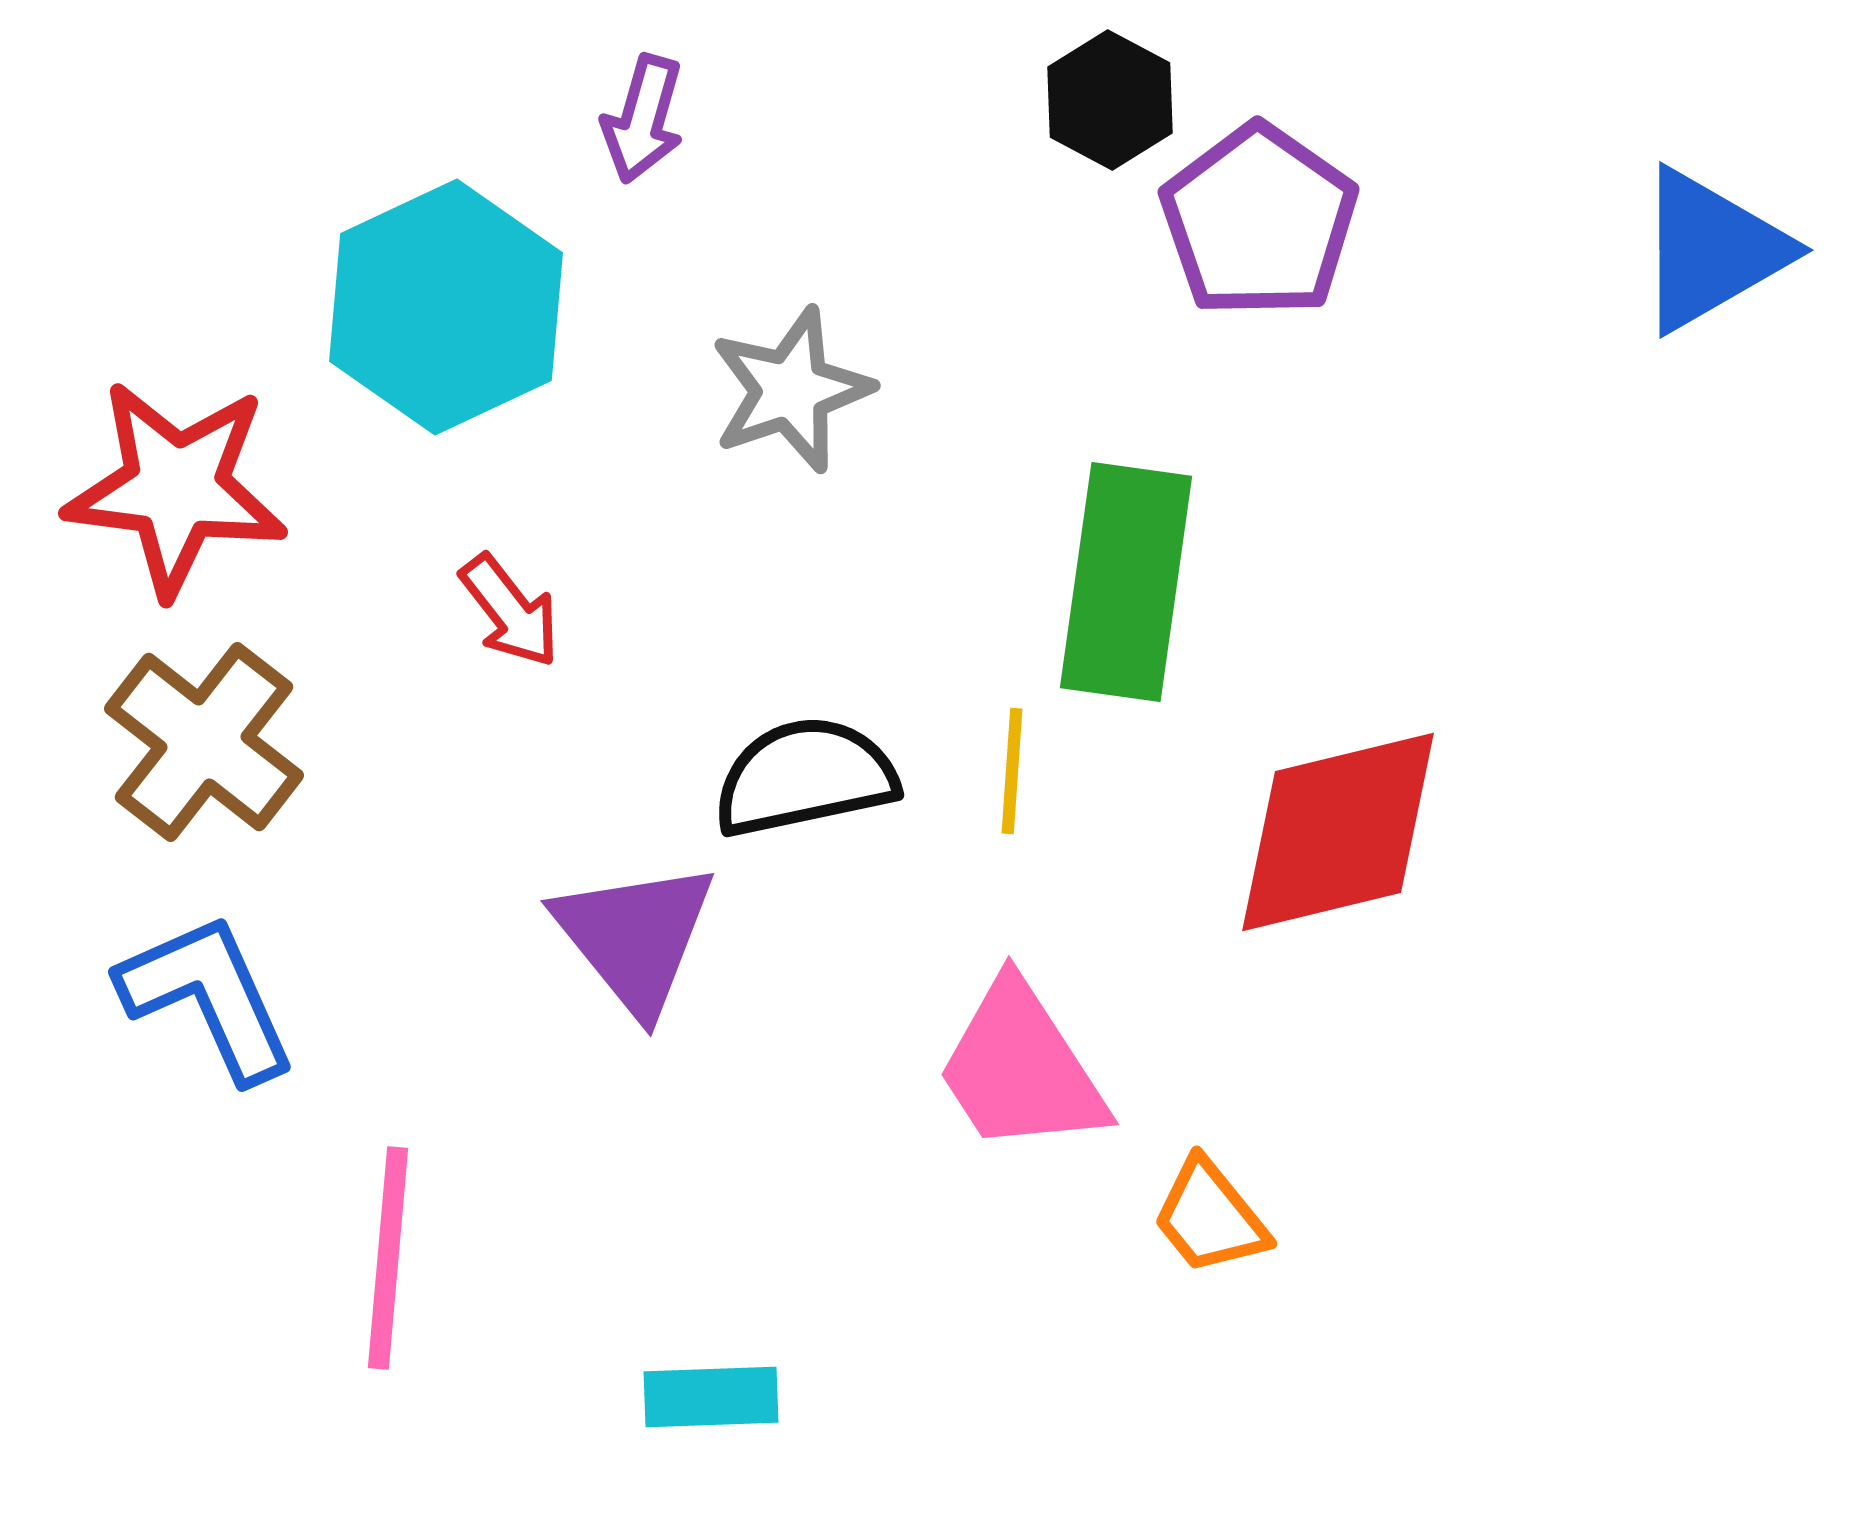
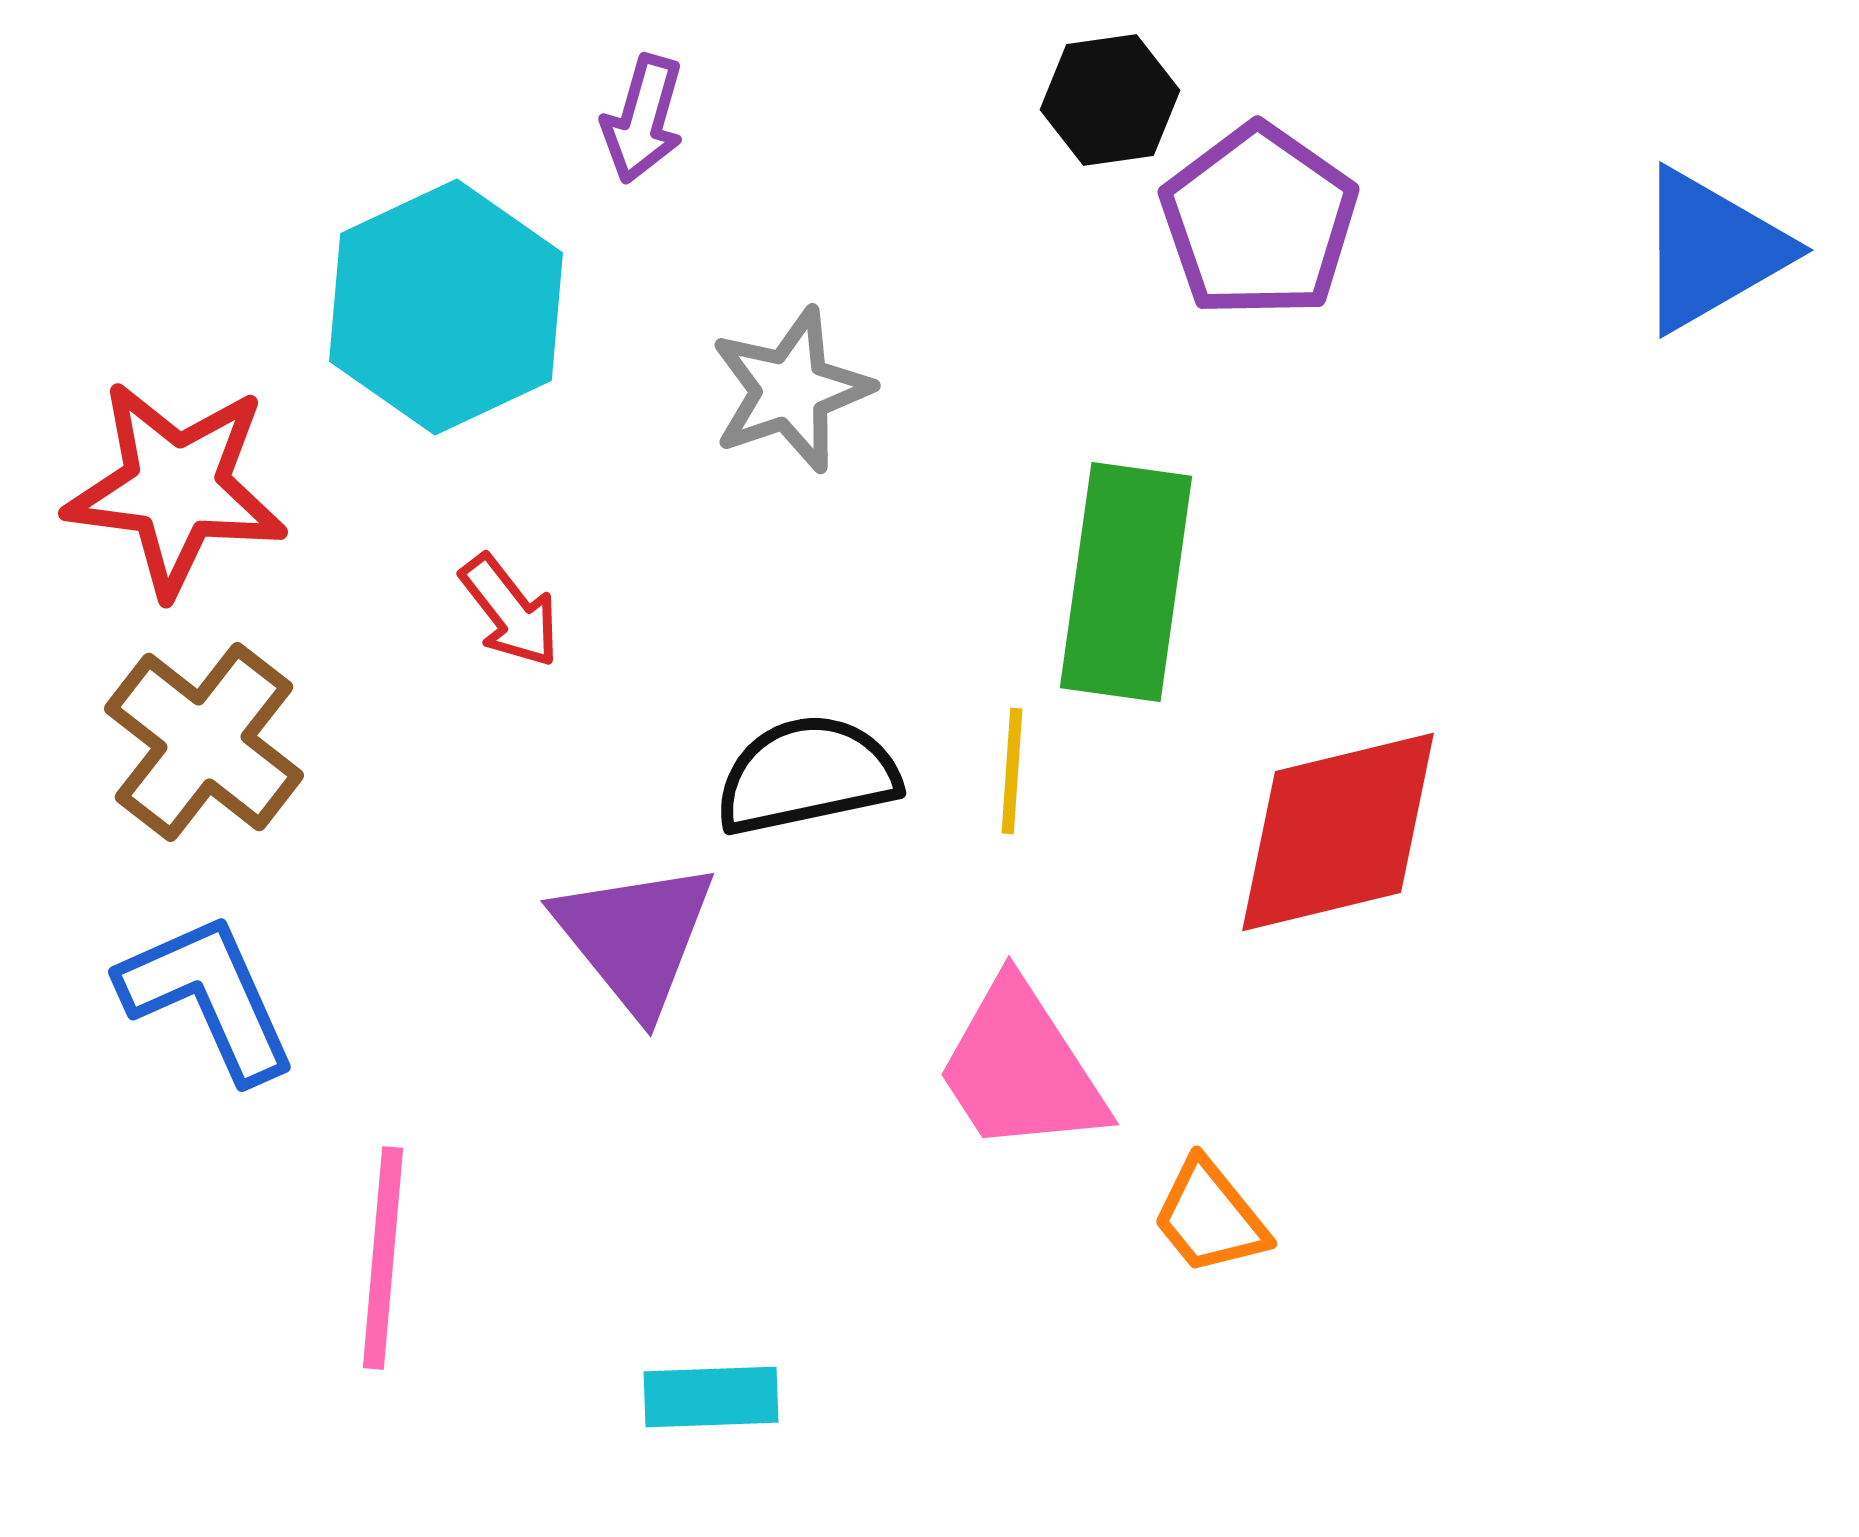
black hexagon: rotated 24 degrees clockwise
black semicircle: moved 2 px right, 2 px up
pink line: moved 5 px left
